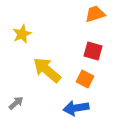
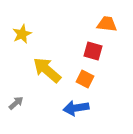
orange trapezoid: moved 12 px right, 10 px down; rotated 25 degrees clockwise
